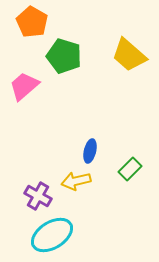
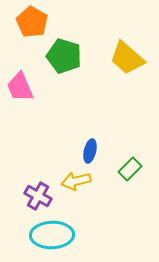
yellow trapezoid: moved 2 px left, 3 px down
pink trapezoid: moved 4 px left, 1 px down; rotated 72 degrees counterclockwise
cyan ellipse: rotated 30 degrees clockwise
